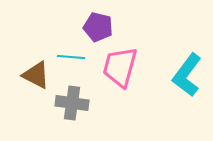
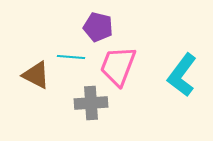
pink trapezoid: moved 2 px left, 1 px up; rotated 6 degrees clockwise
cyan L-shape: moved 5 px left
gray cross: moved 19 px right; rotated 12 degrees counterclockwise
